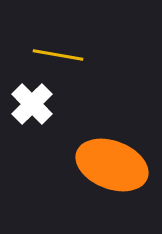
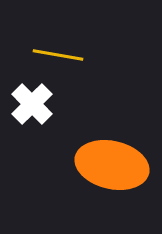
orange ellipse: rotated 8 degrees counterclockwise
